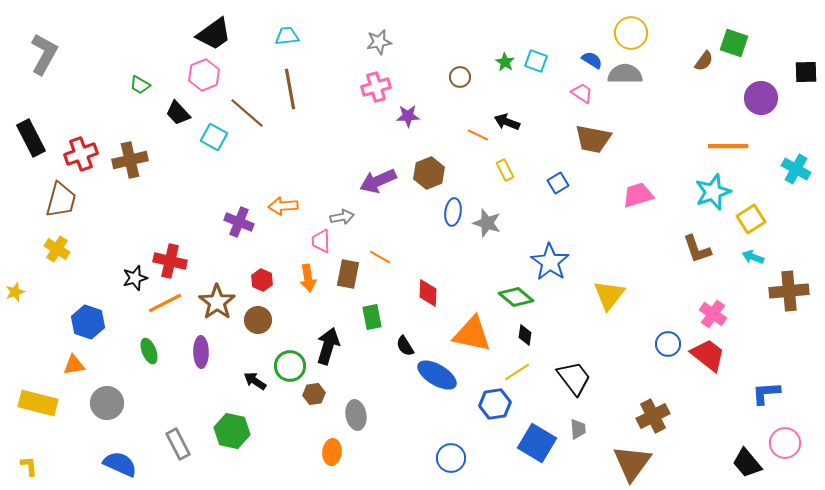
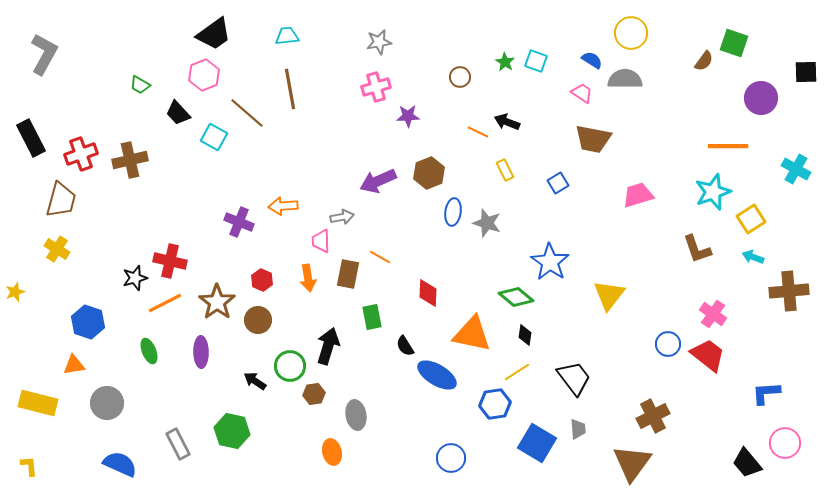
gray semicircle at (625, 74): moved 5 px down
orange line at (478, 135): moved 3 px up
orange ellipse at (332, 452): rotated 20 degrees counterclockwise
